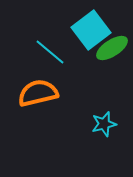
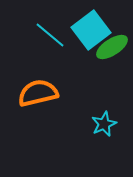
green ellipse: moved 1 px up
cyan line: moved 17 px up
cyan star: rotated 10 degrees counterclockwise
